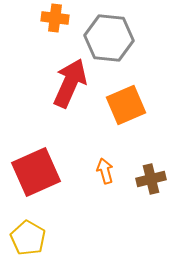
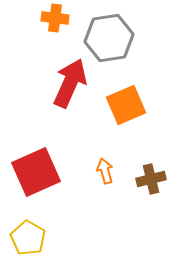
gray hexagon: rotated 15 degrees counterclockwise
